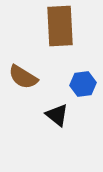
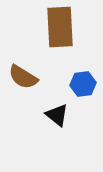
brown rectangle: moved 1 px down
